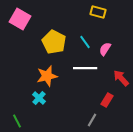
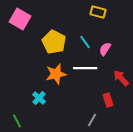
orange star: moved 9 px right, 2 px up
red rectangle: moved 1 px right; rotated 48 degrees counterclockwise
